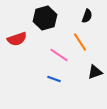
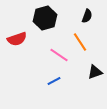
blue line: moved 2 px down; rotated 48 degrees counterclockwise
